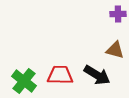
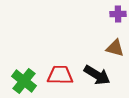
brown triangle: moved 2 px up
